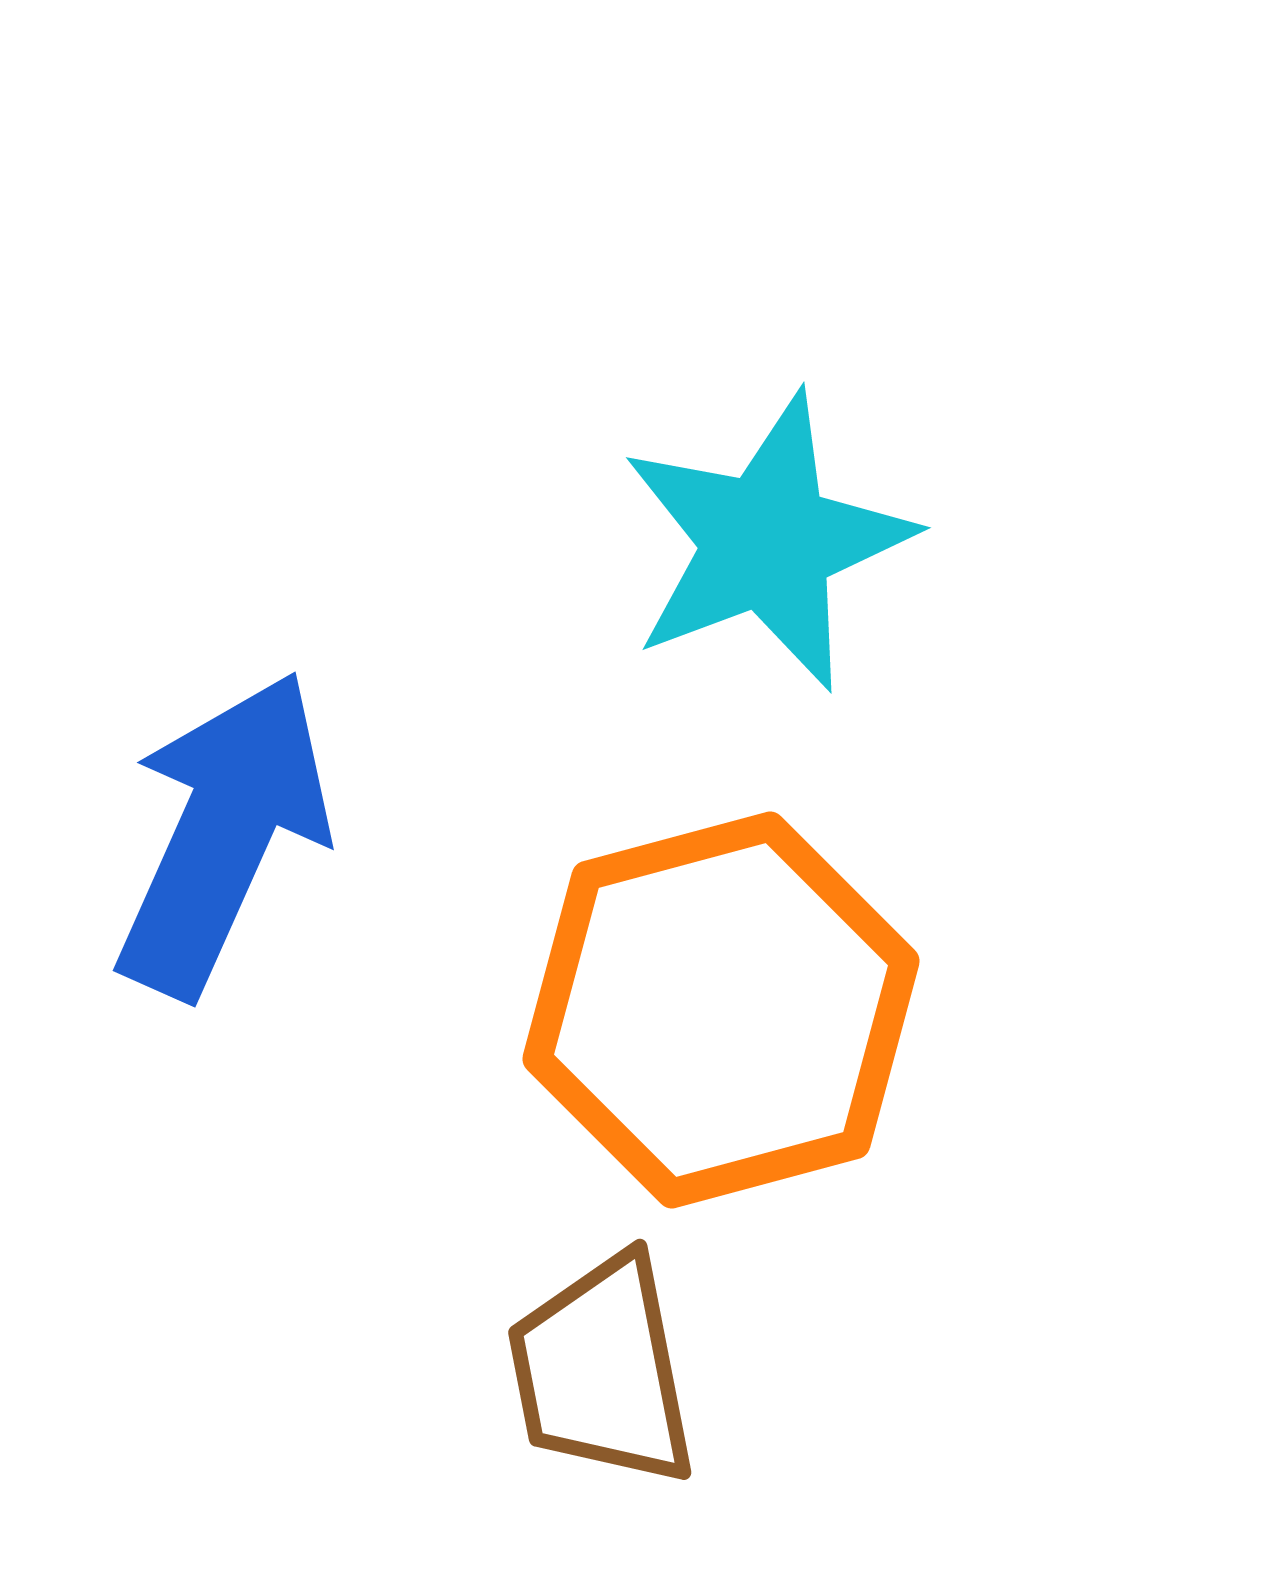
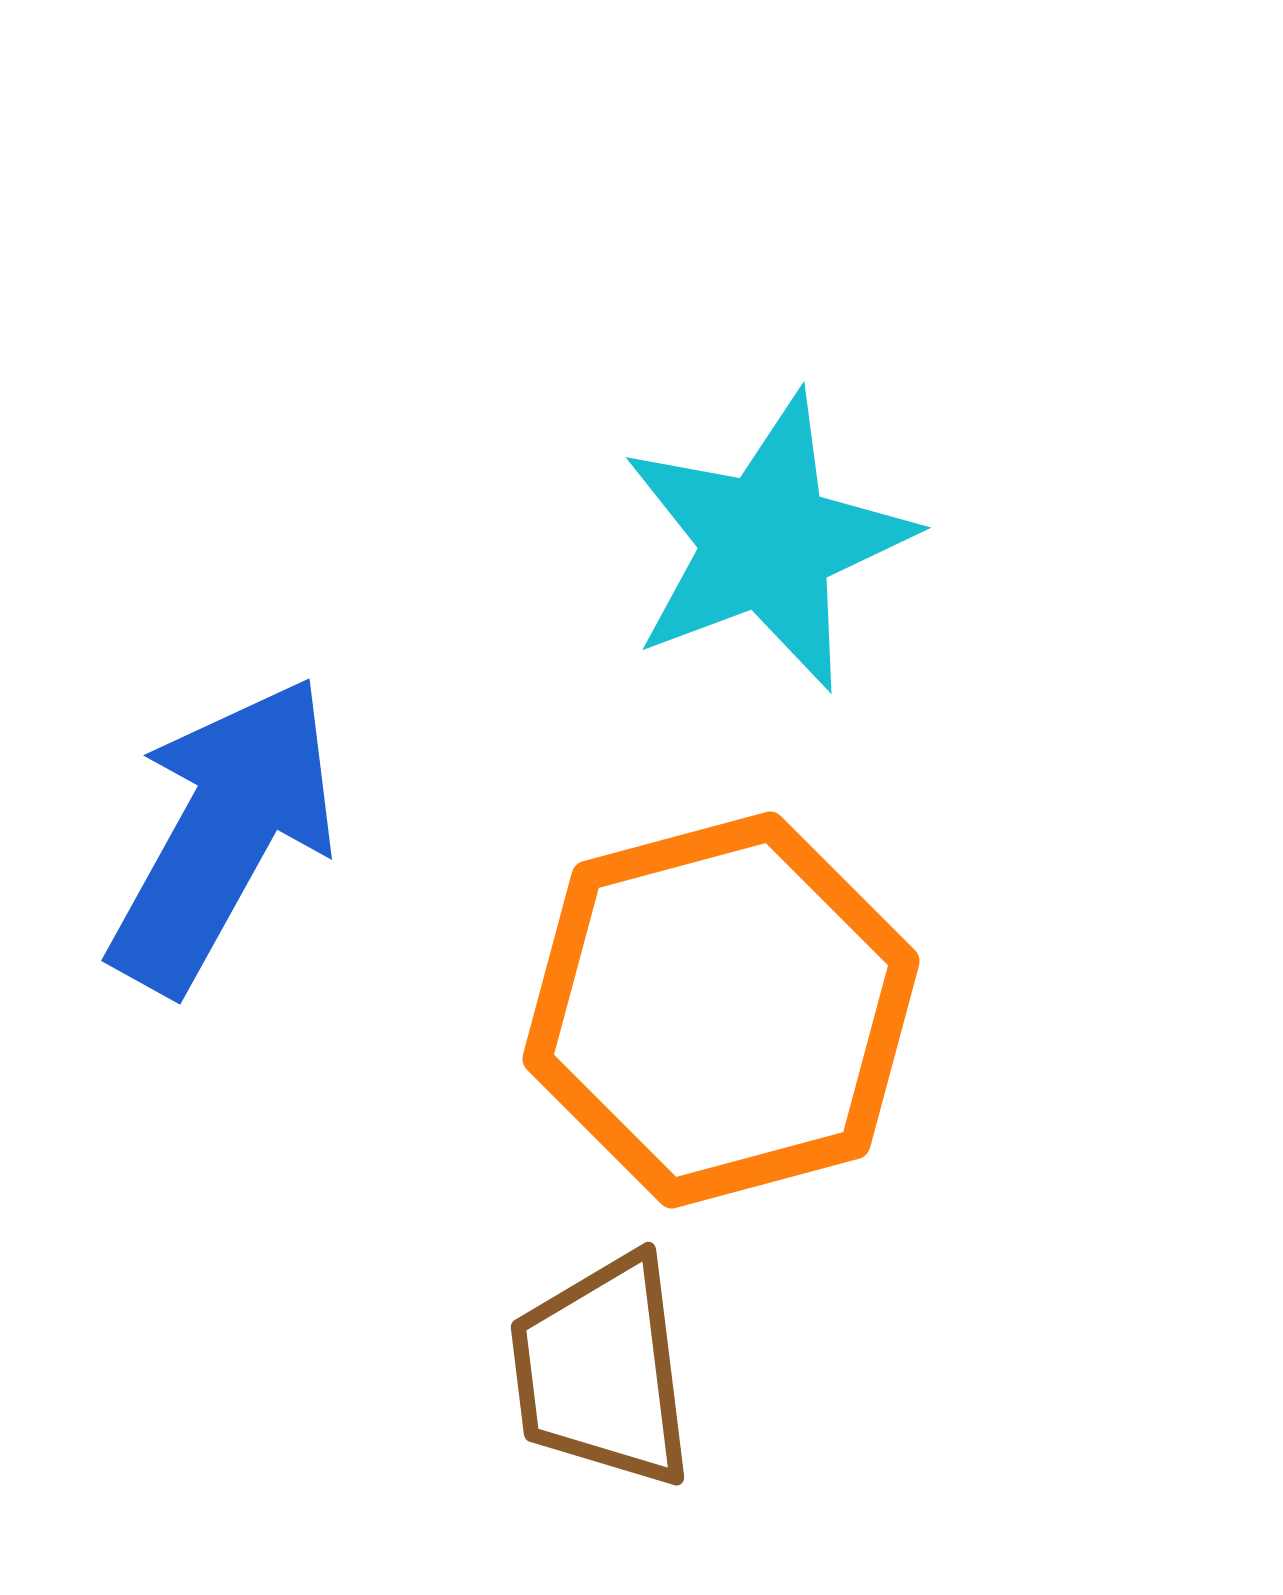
blue arrow: rotated 5 degrees clockwise
brown trapezoid: rotated 4 degrees clockwise
